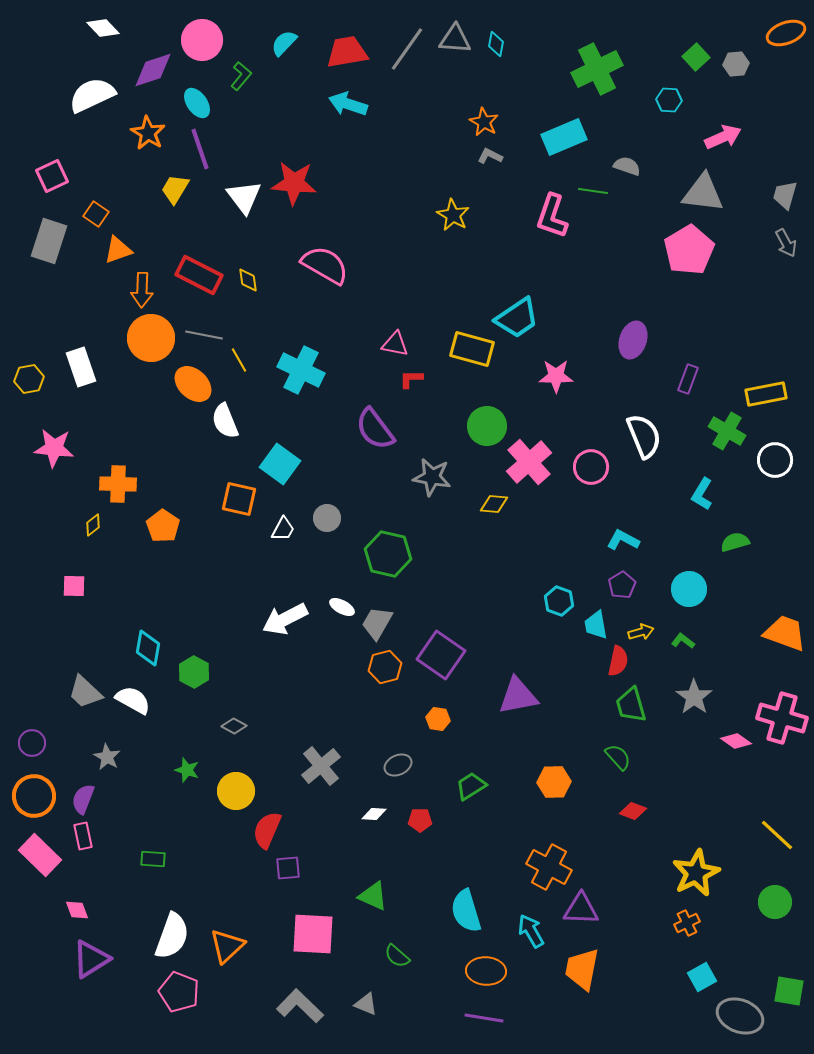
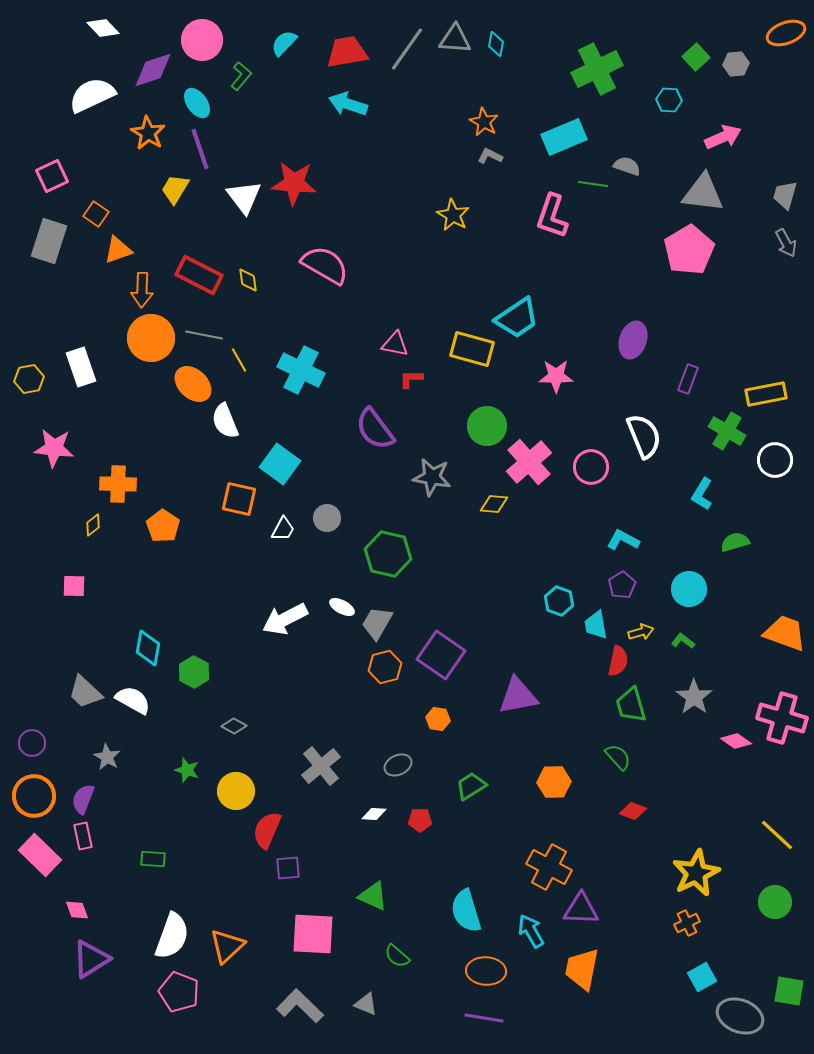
green line at (593, 191): moved 7 px up
